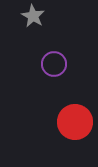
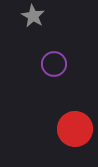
red circle: moved 7 px down
